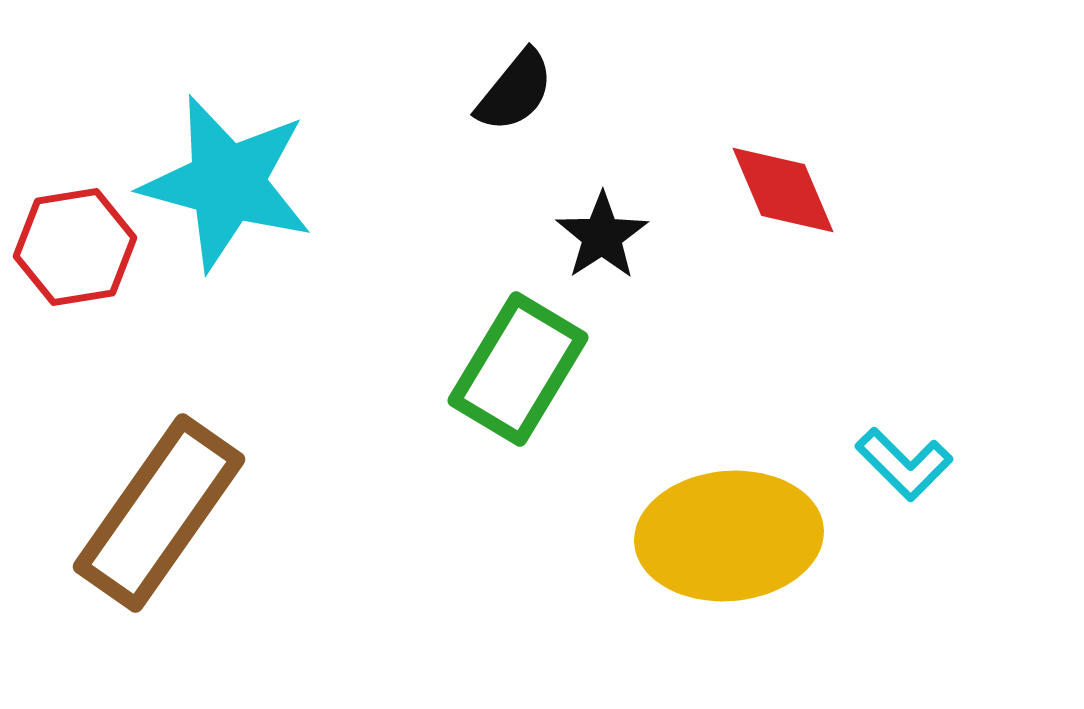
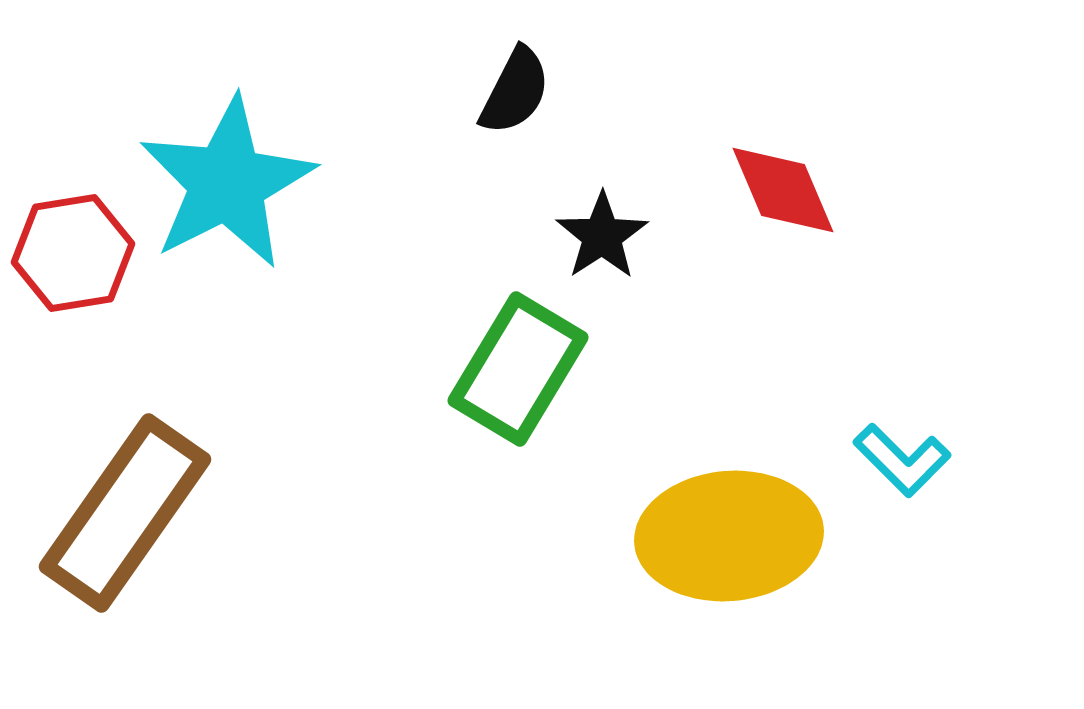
black semicircle: rotated 12 degrees counterclockwise
cyan star: rotated 30 degrees clockwise
red hexagon: moved 2 px left, 6 px down
cyan L-shape: moved 2 px left, 4 px up
brown rectangle: moved 34 px left
